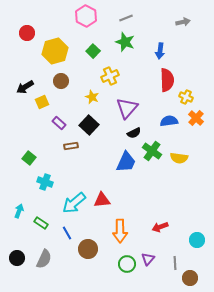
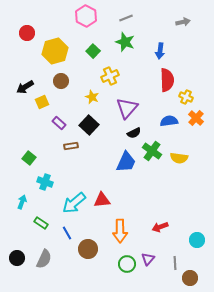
cyan arrow at (19, 211): moved 3 px right, 9 px up
